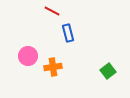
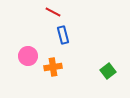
red line: moved 1 px right, 1 px down
blue rectangle: moved 5 px left, 2 px down
